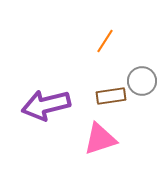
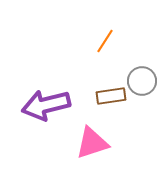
pink triangle: moved 8 px left, 4 px down
